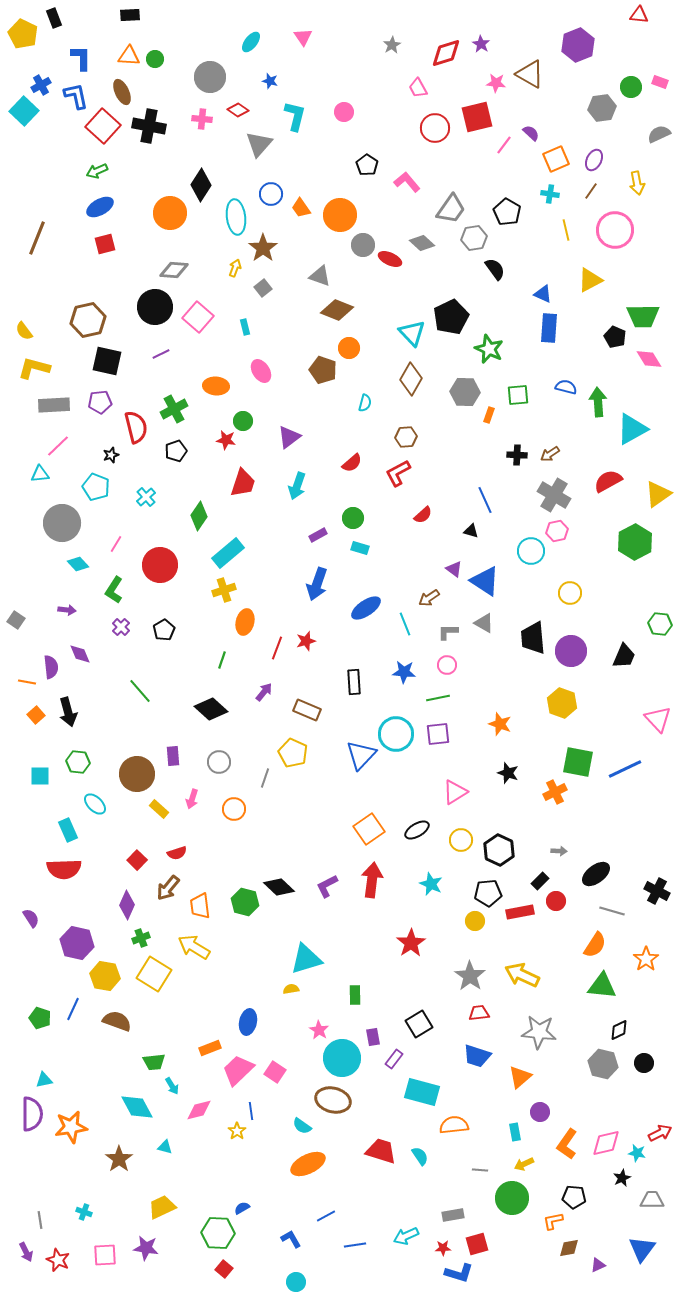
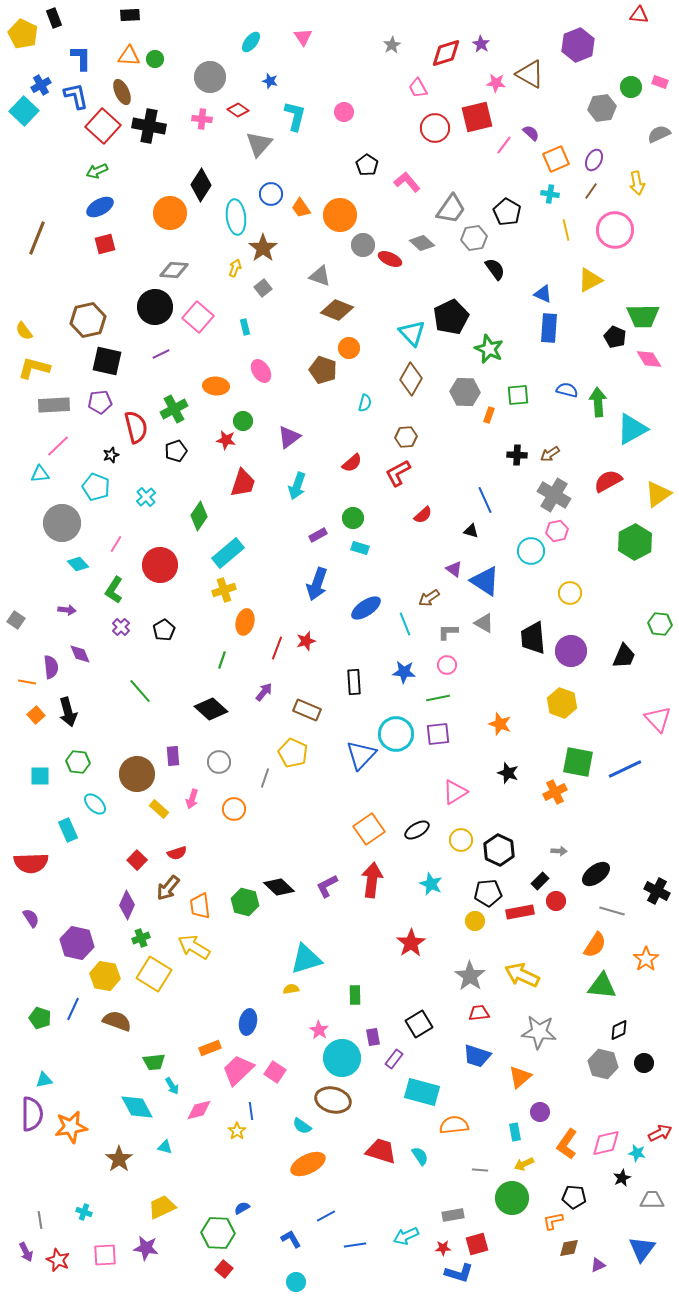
blue semicircle at (566, 387): moved 1 px right, 3 px down
red semicircle at (64, 869): moved 33 px left, 6 px up
